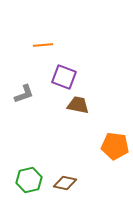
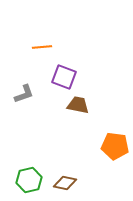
orange line: moved 1 px left, 2 px down
